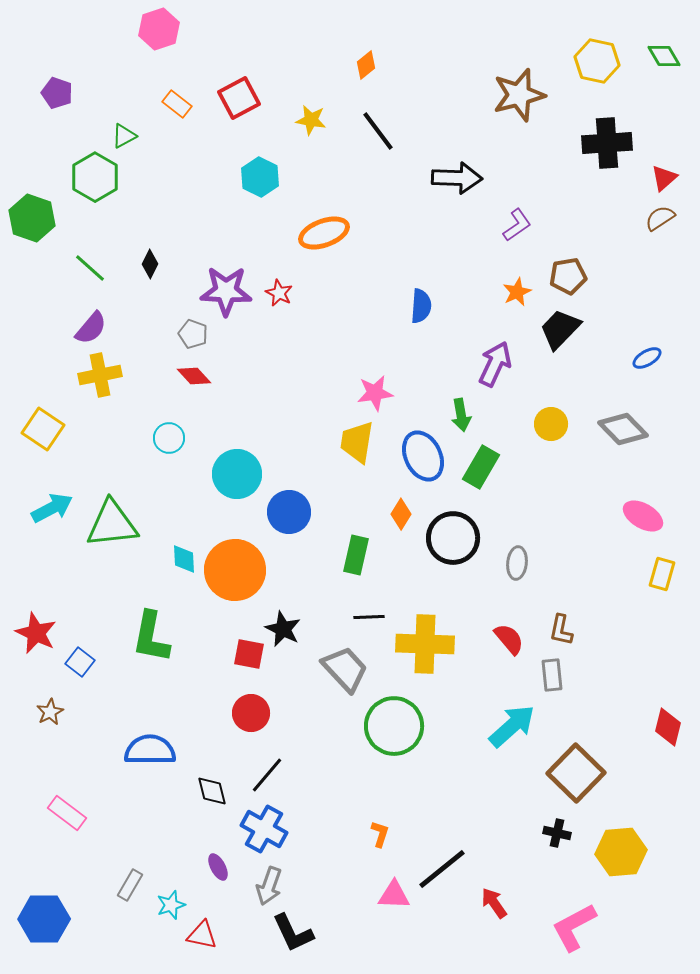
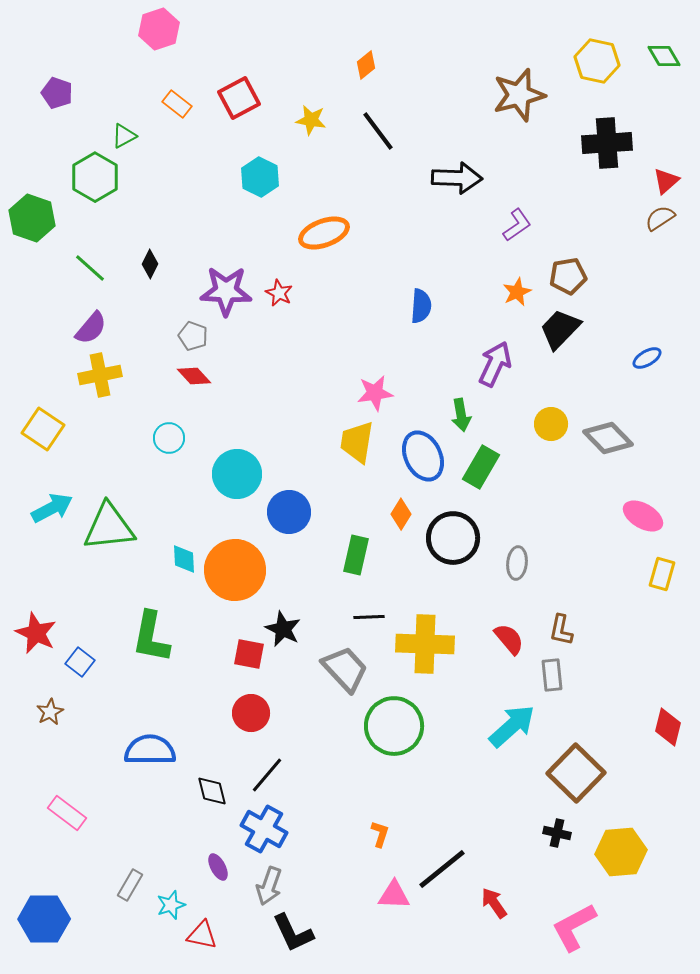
red triangle at (664, 178): moved 2 px right, 3 px down
gray pentagon at (193, 334): moved 2 px down
gray diamond at (623, 429): moved 15 px left, 9 px down
green triangle at (112, 524): moved 3 px left, 3 px down
